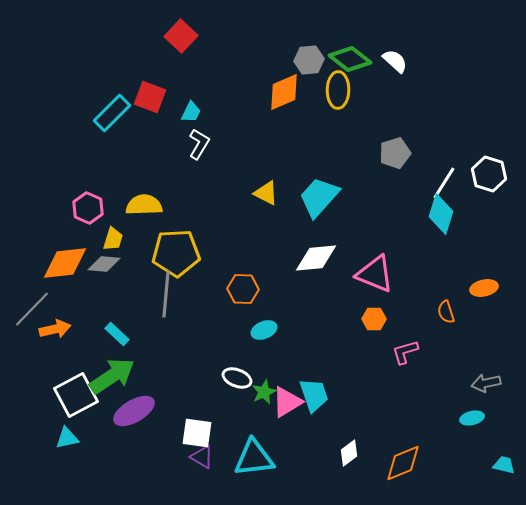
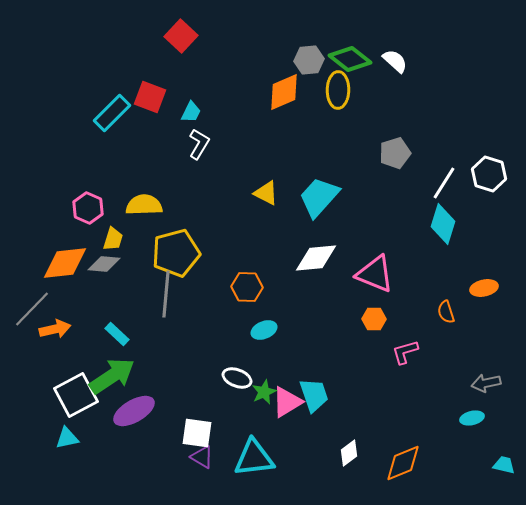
cyan diamond at (441, 214): moved 2 px right, 10 px down
yellow pentagon at (176, 253): rotated 12 degrees counterclockwise
orange hexagon at (243, 289): moved 4 px right, 2 px up
